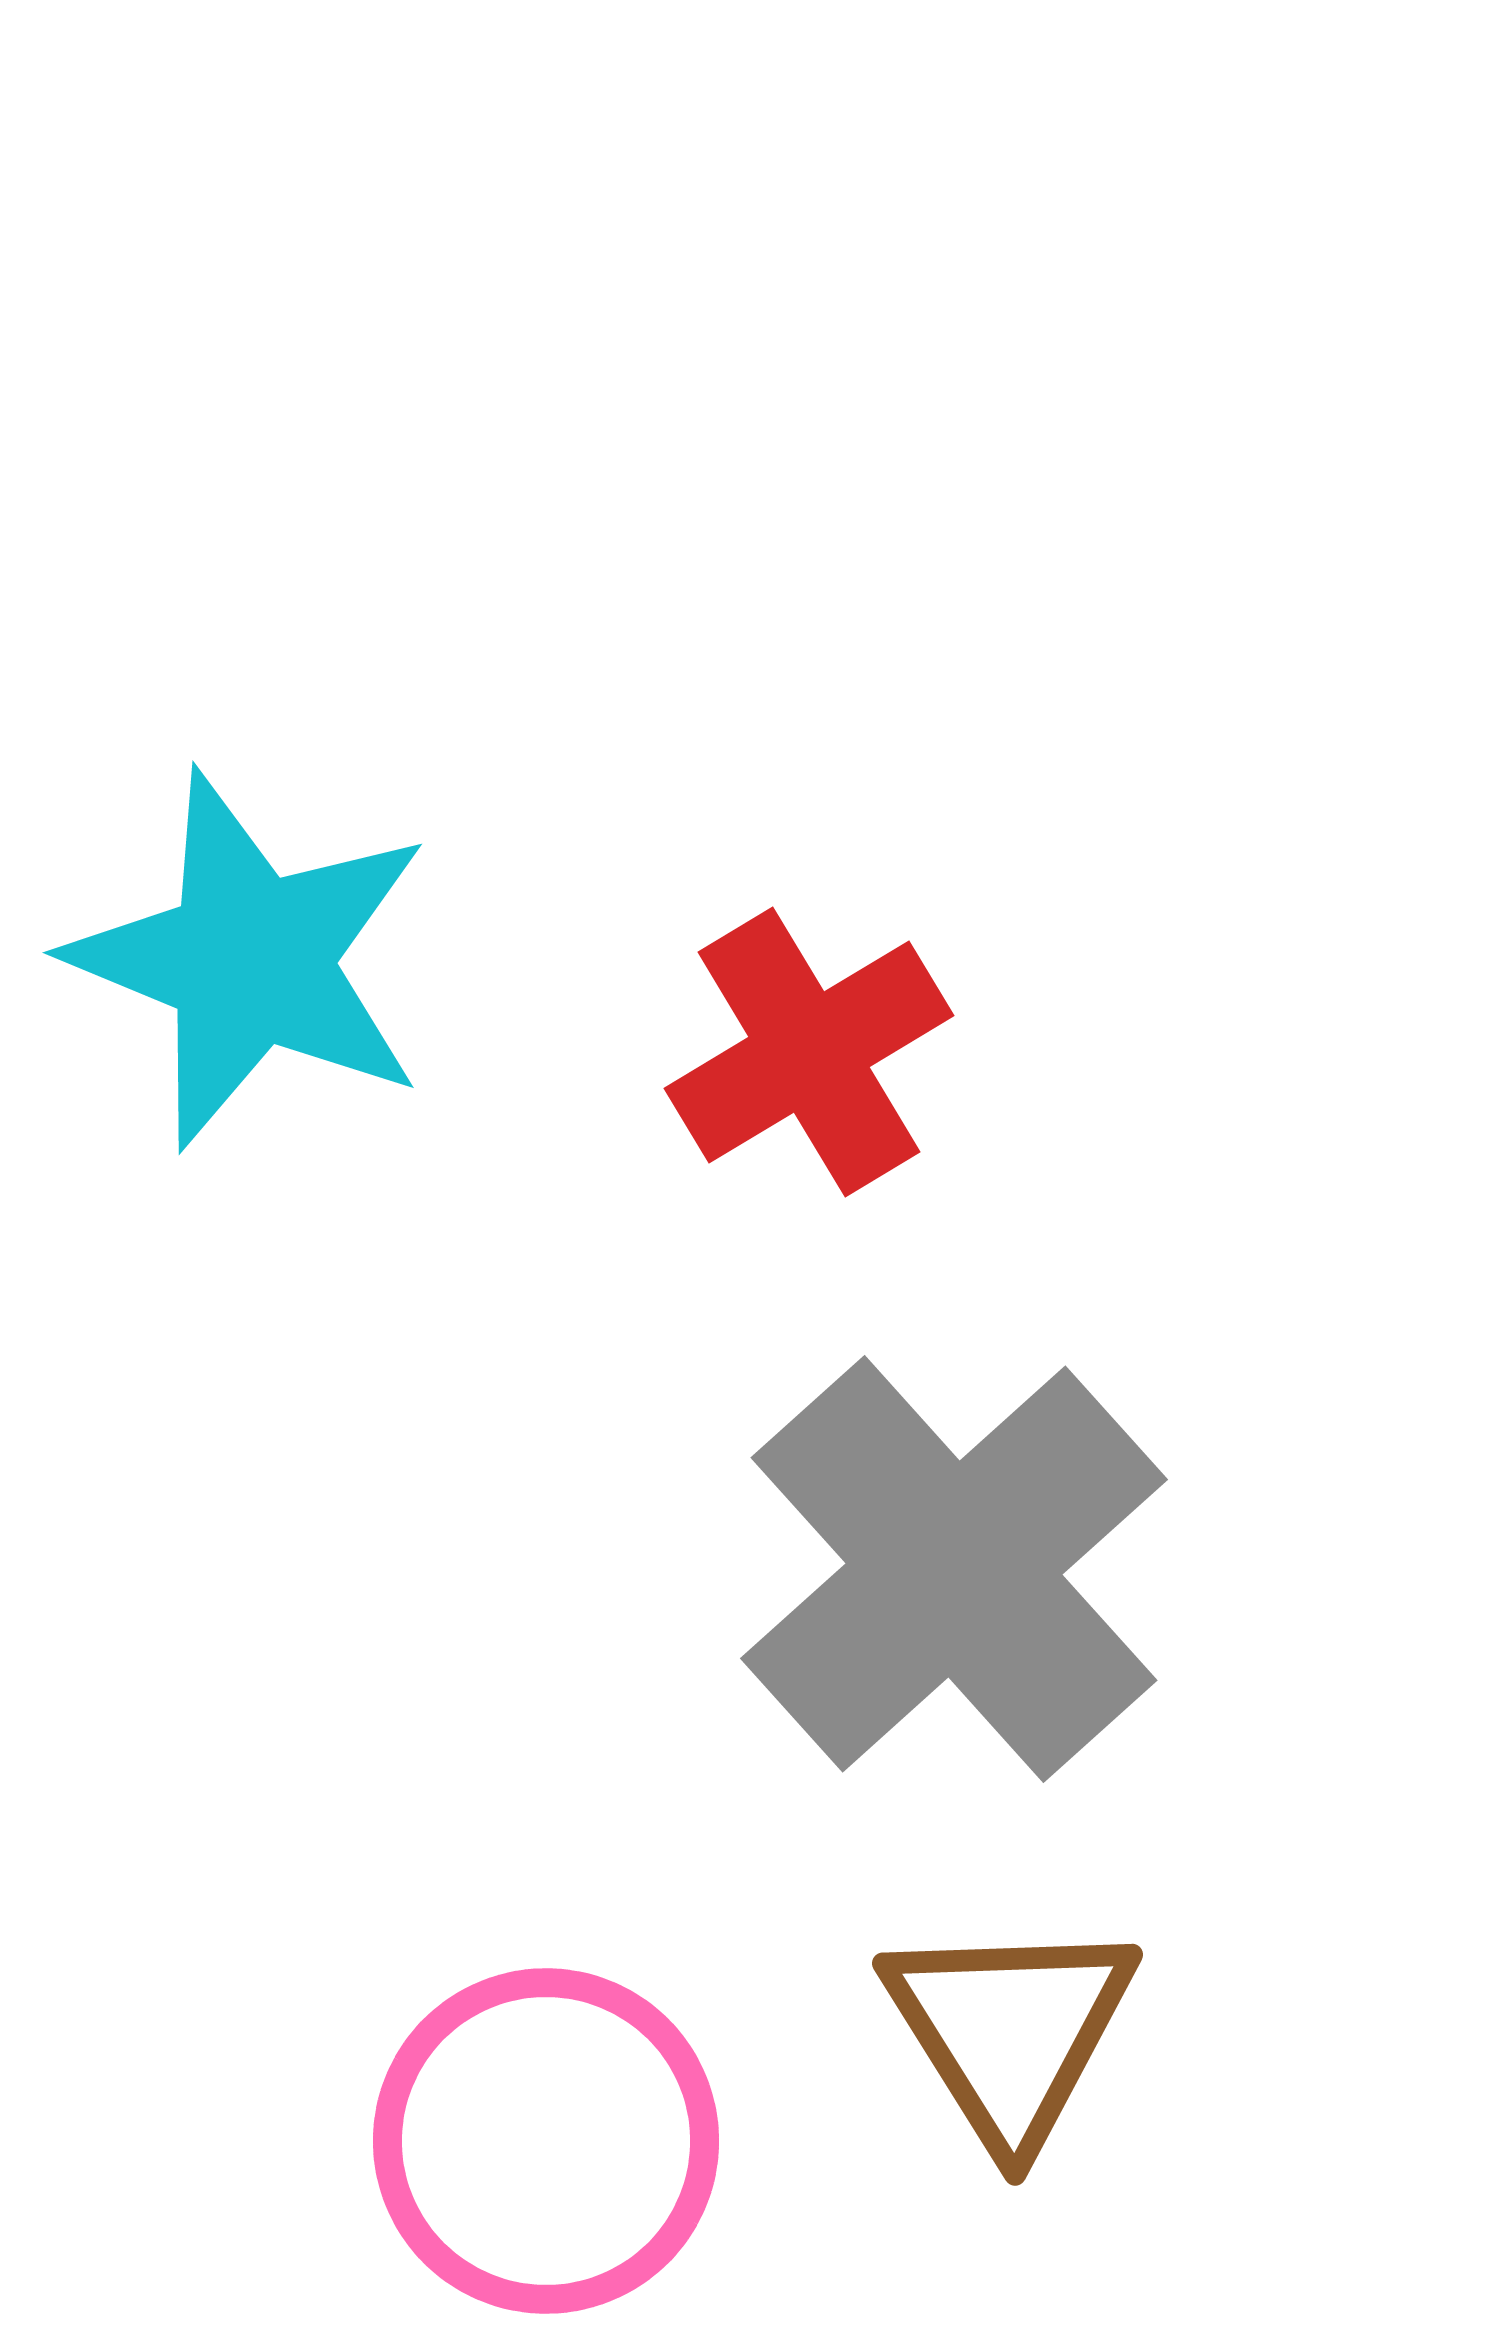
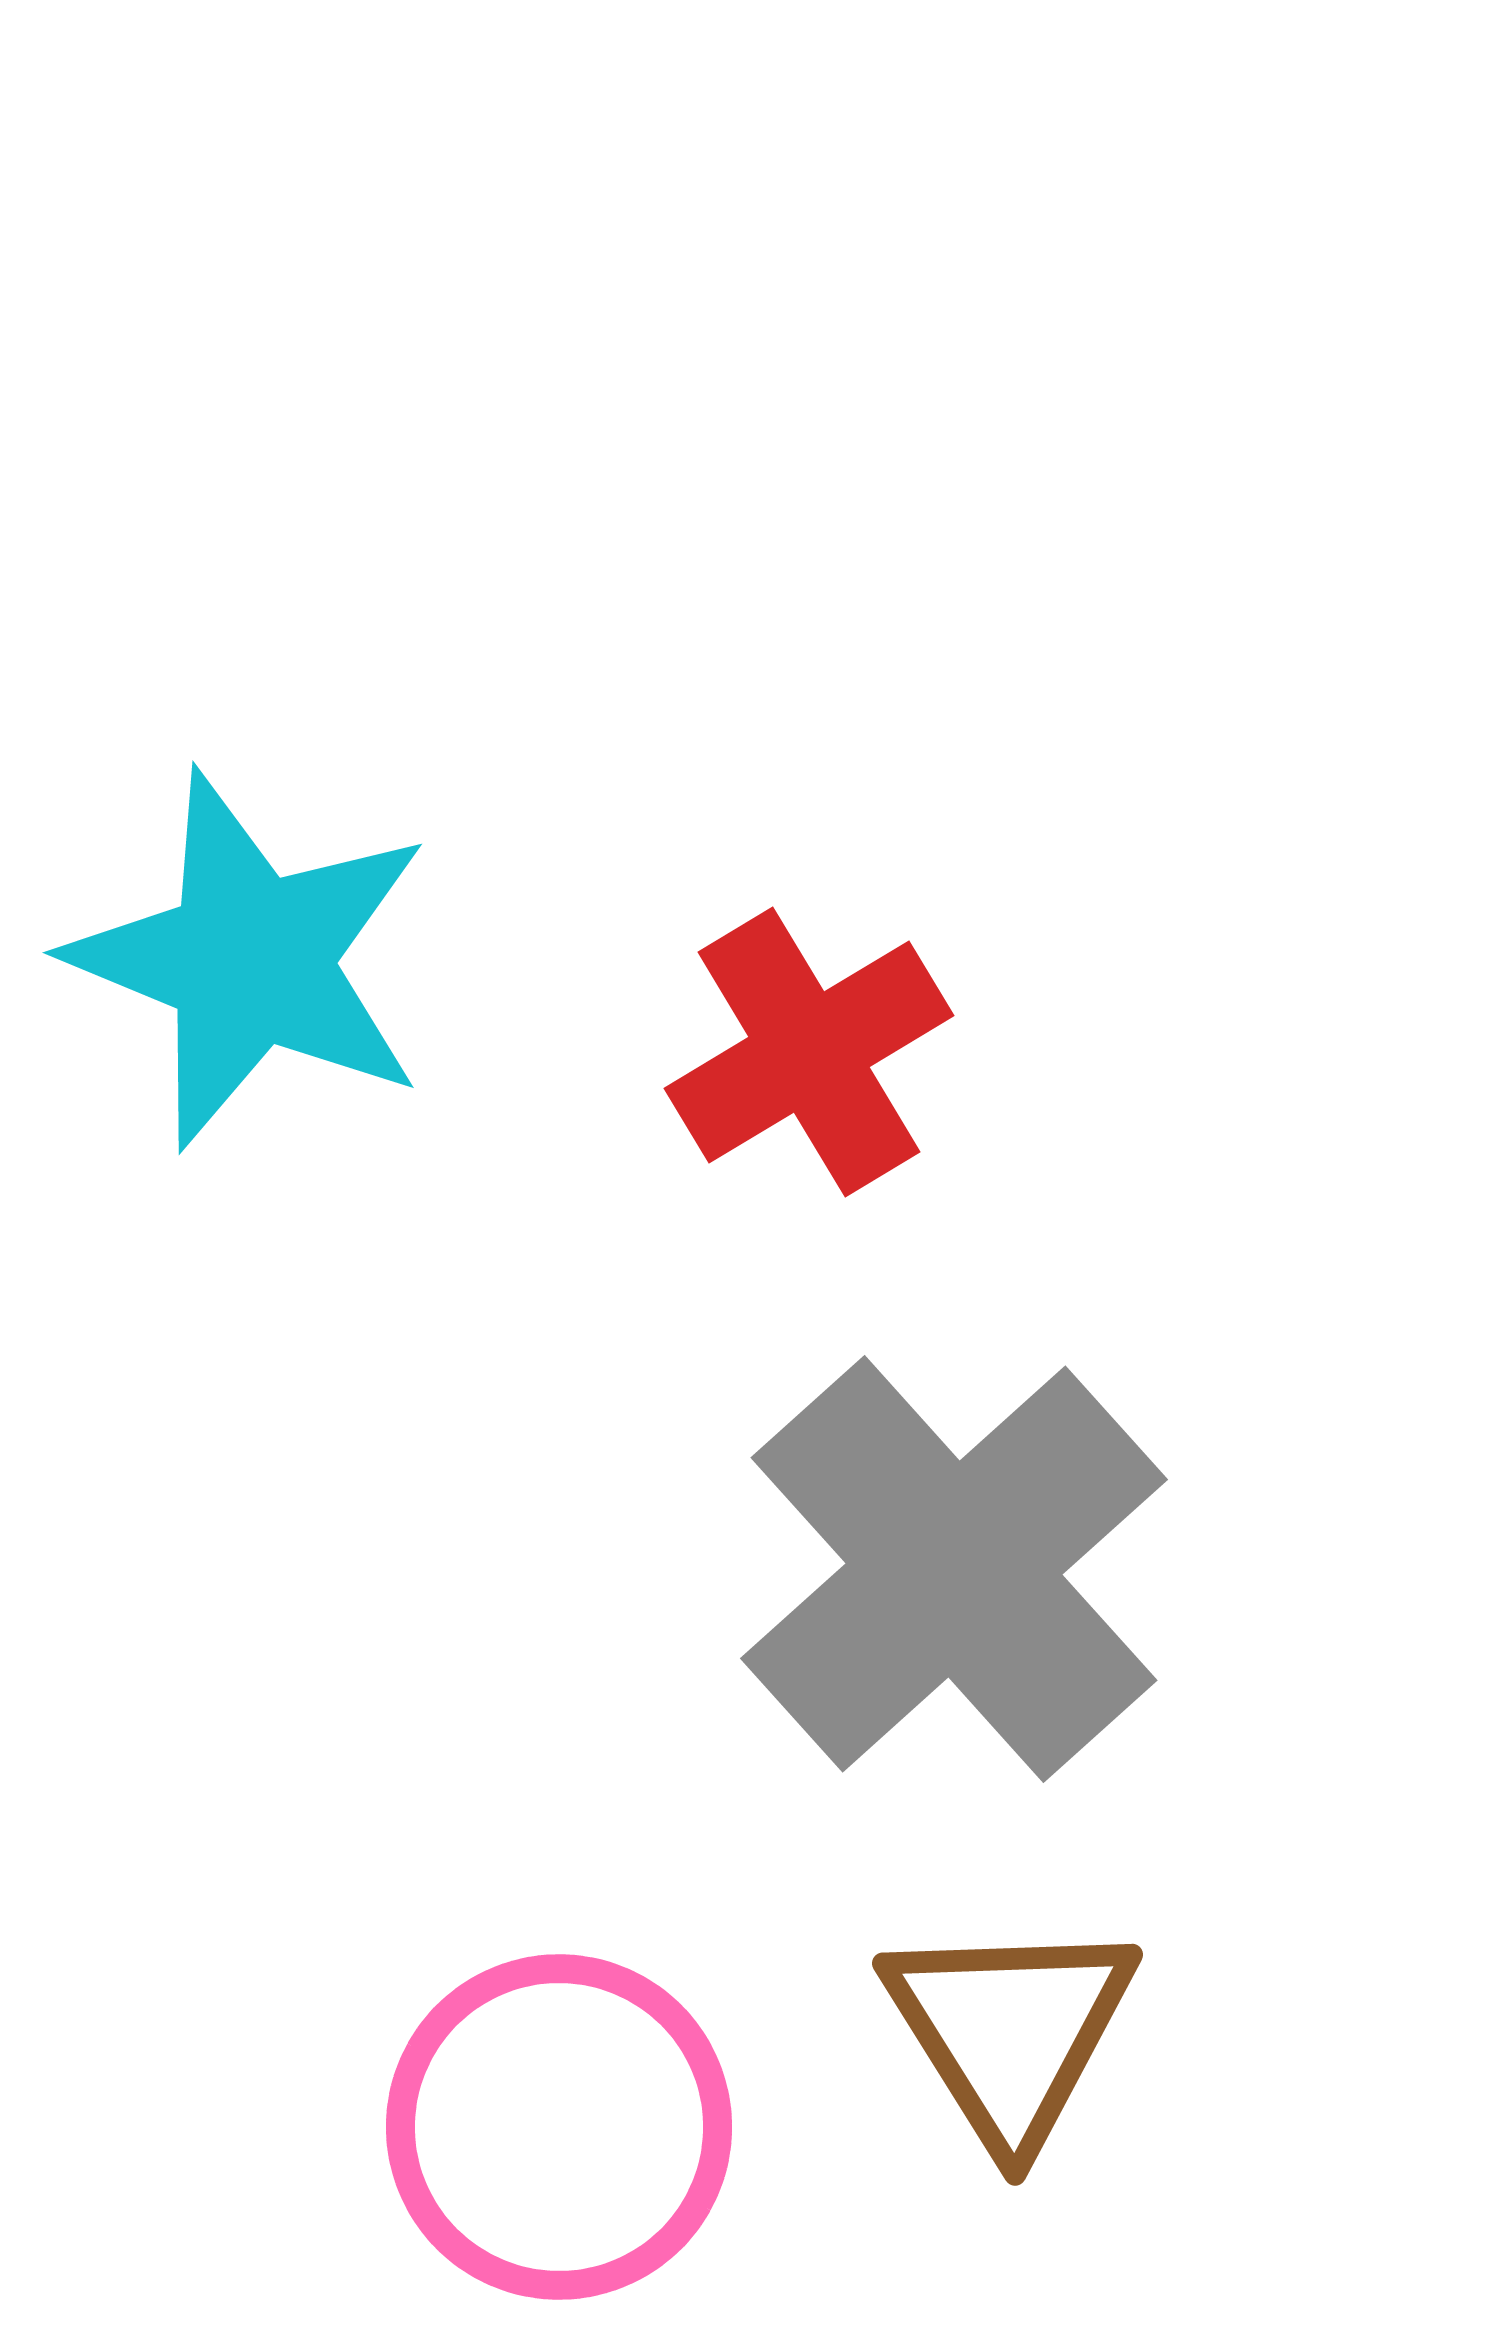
pink circle: moved 13 px right, 14 px up
